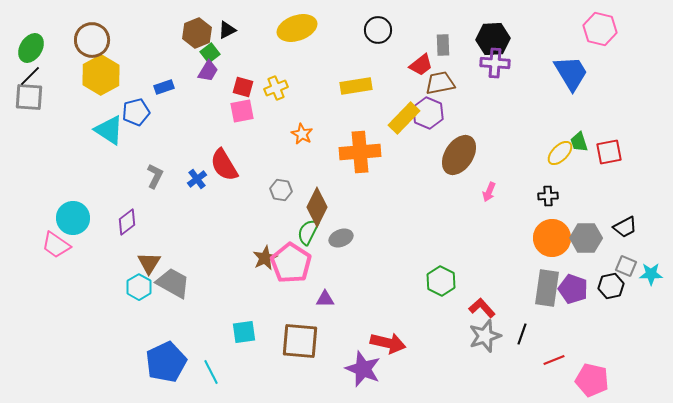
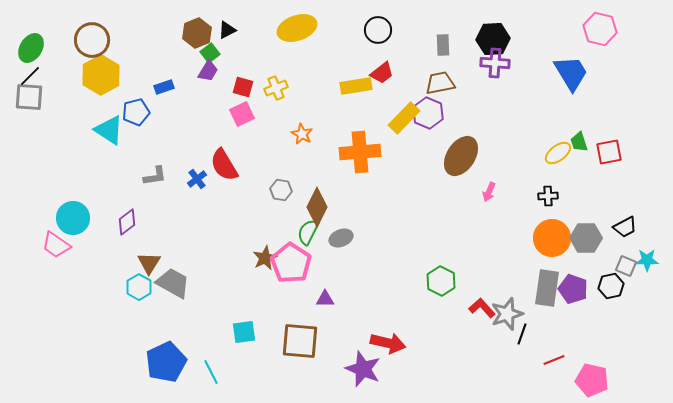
red trapezoid at (421, 65): moved 39 px left, 8 px down
pink square at (242, 111): moved 3 px down; rotated 15 degrees counterclockwise
yellow ellipse at (560, 153): moved 2 px left; rotated 8 degrees clockwise
brown ellipse at (459, 155): moved 2 px right, 1 px down
gray L-shape at (155, 176): rotated 55 degrees clockwise
cyan star at (651, 274): moved 4 px left, 14 px up
gray star at (485, 336): moved 22 px right, 22 px up
